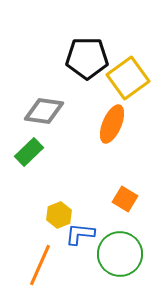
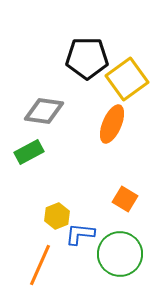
yellow square: moved 1 px left, 1 px down
green rectangle: rotated 16 degrees clockwise
yellow hexagon: moved 2 px left, 1 px down
